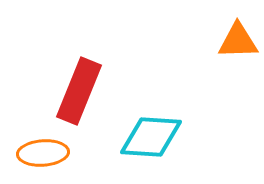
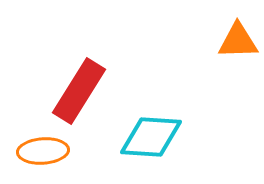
red rectangle: rotated 10 degrees clockwise
orange ellipse: moved 2 px up
